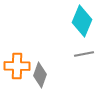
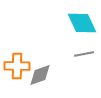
cyan diamond: moved 2 px down; rotated 48 degrees counterclockwise
gray diamond: rotated 50 degrees clockwise
